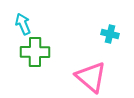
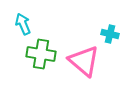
green cross: moved 6 px right, 2 px down; rotated 8 degrees clockwise
pink triangle: moved 7 px left, 16 px up
